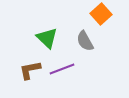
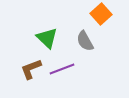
brown L-shape: moved 1 px right, 1 px up; rotated 10 degrees counterclockwise
